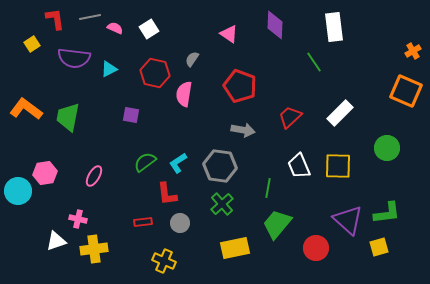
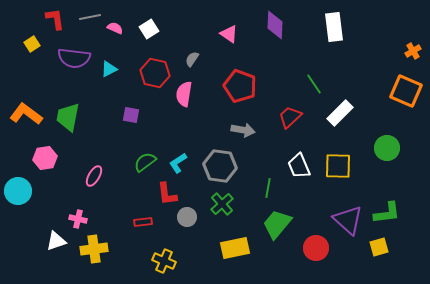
green line at (314, 62): moved 22 px down
orange L-shape at (26, 109): moved 5 px down
pink hexagon at (45, 173): moved 15 px up
gray circle at (180, 223): moved 7 px right, 6 px up
